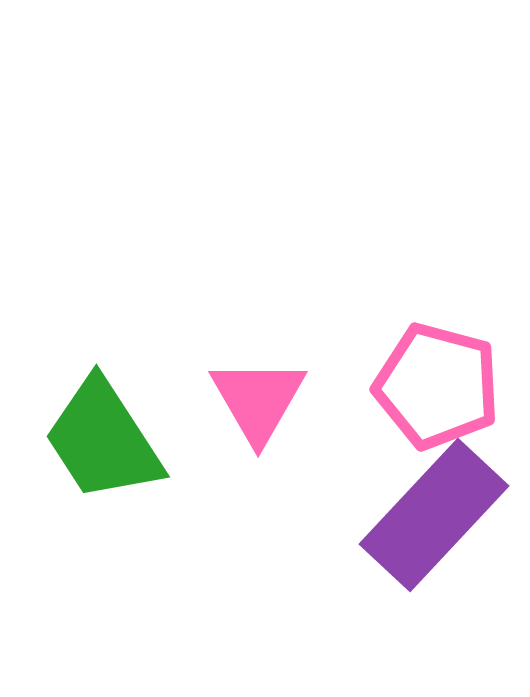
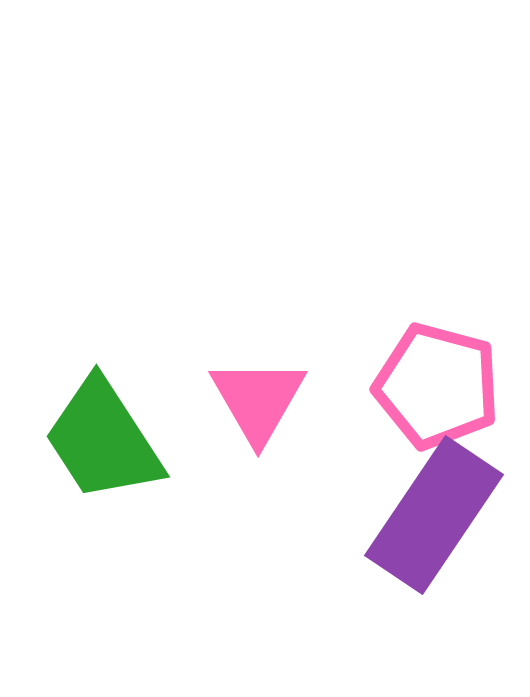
purple rectangle: rotated 9 degrees counterclockwise
